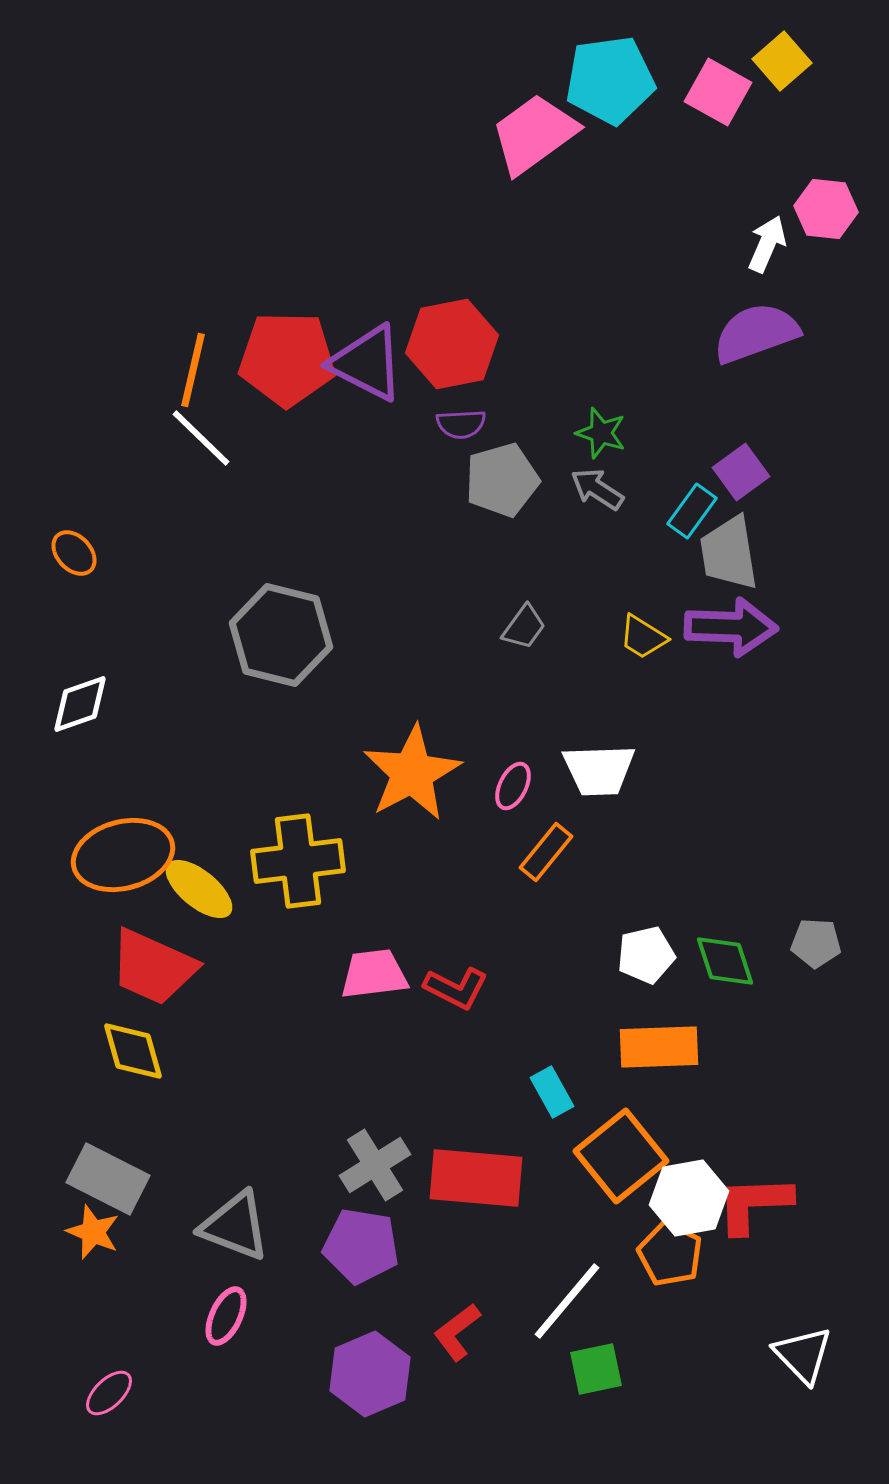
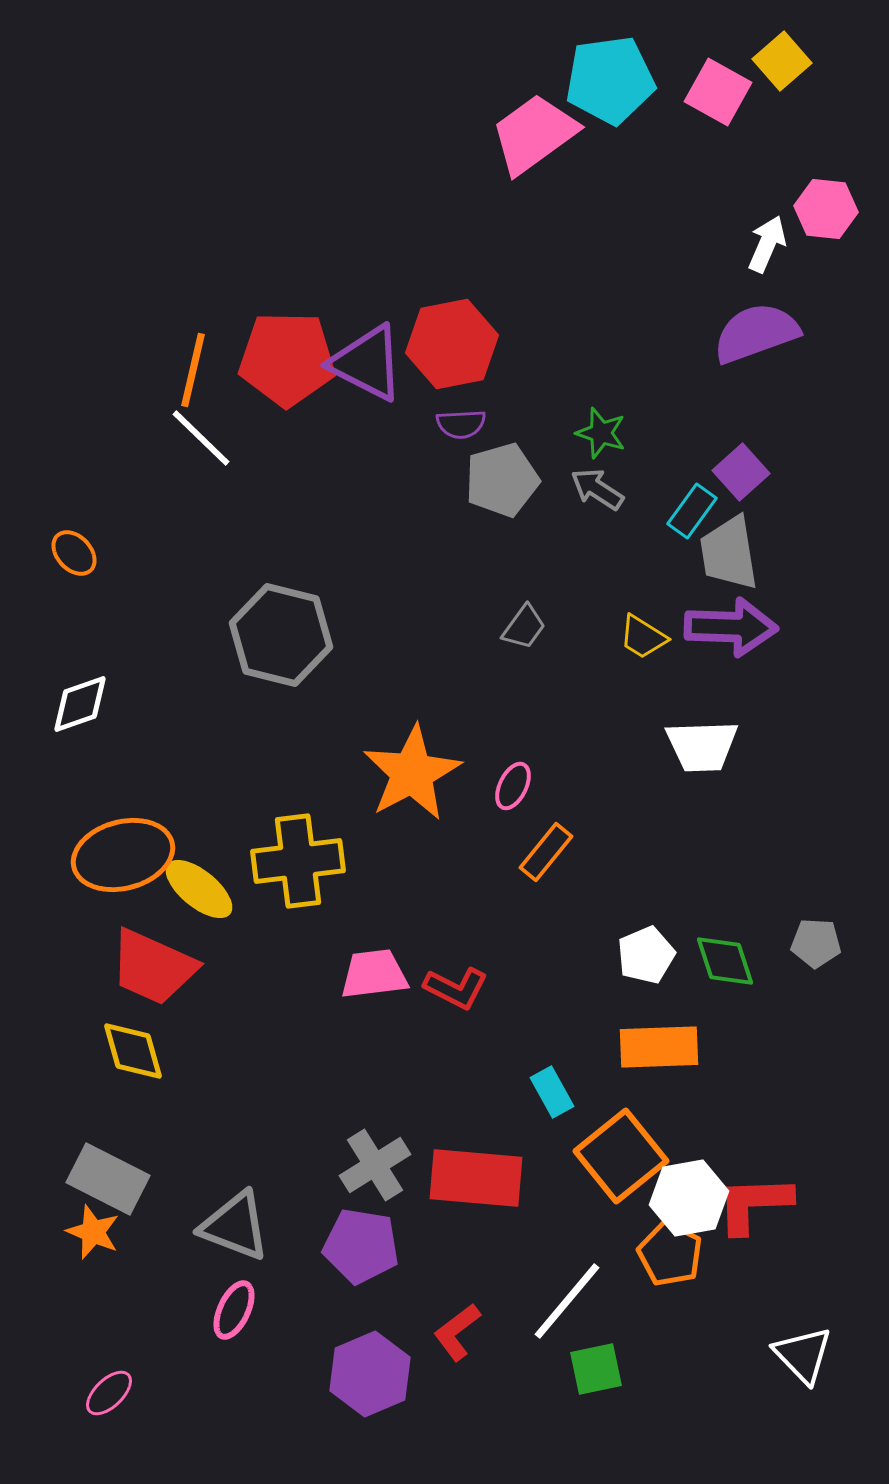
purple square at (741, 472): rotated 6 degrees counterclockwise
white trapezoid at (599, 770): moved 103 px right, 24 px up
white pentagon at (646, 955): rotated 10 degrees counterclockwise
pink ellipse at (226, 1316): moved 8 px right, 6 px up
